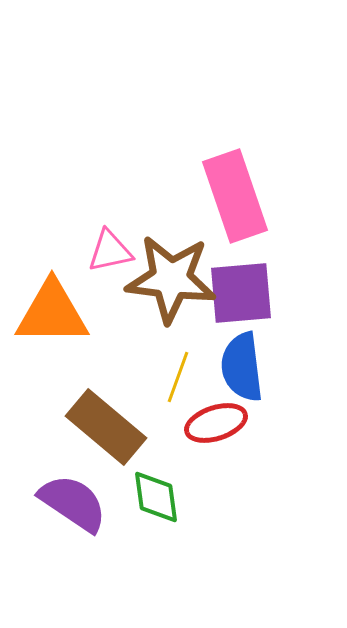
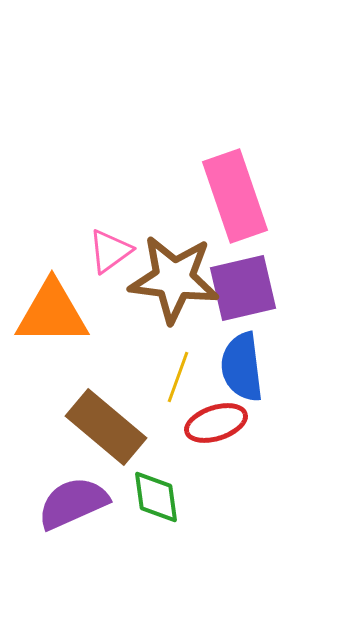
pink triangle: rotated 24 degrees counterclockwise
brown star: moved 3 px right
purple square: moved 2 px right, 5 px up; rotated 8 degrees counterclockwise
purple semicircle: rotated 58 degrees counterclockwise
